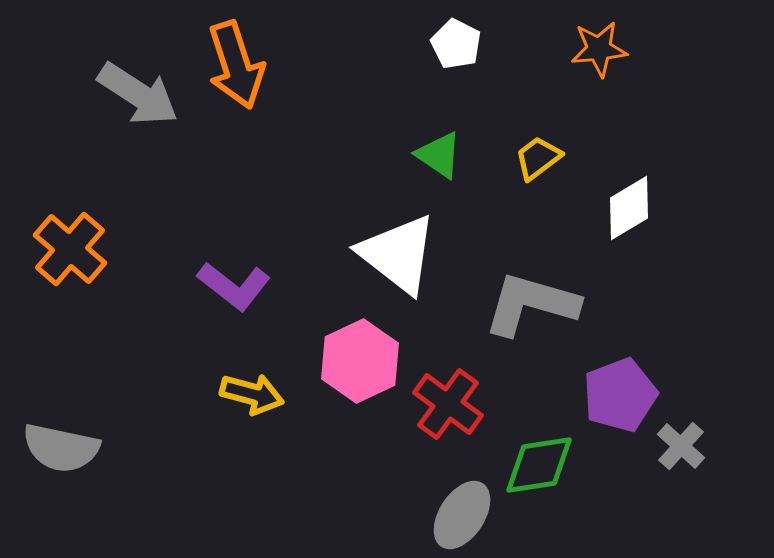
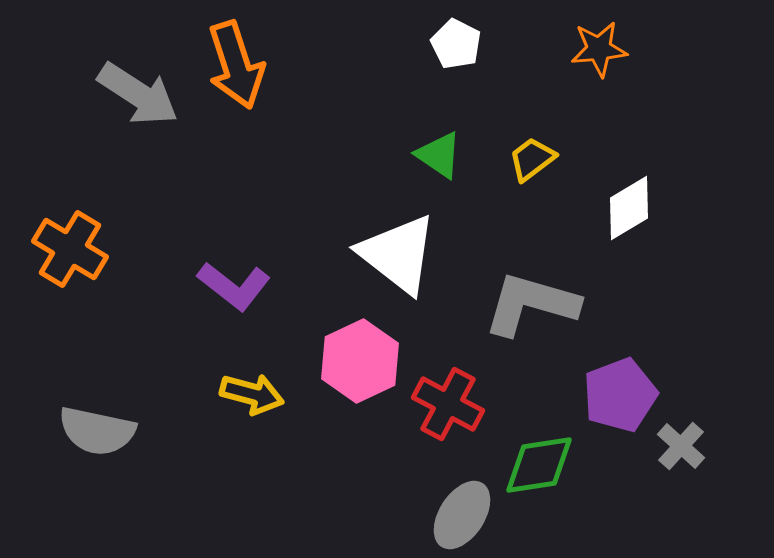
yellow trapezoid: moved 6 px left, 1 px down
orange cross: rotated 10 degrees counterclockwise
red cross: rotated 8 degrees counterclockwise
gray semicircle: moved 36 px right, 17 px up
